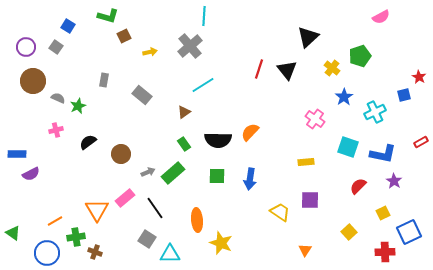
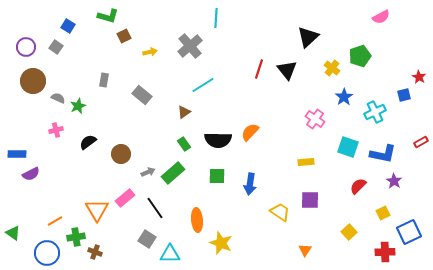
cyan line at (204, 16): moved 12 px right, 2 px down
blue arrow at (250, 179): moved 5 px down
